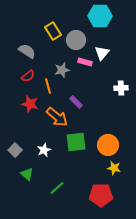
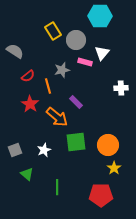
gray semicircle: moved 12 px left
red star: rotated 18 degrees clockwise
gray square: rotated 24 degrees clockwise
yellow star: rotated 24 degrees clockwise
green line: moved 1 px up; rotated 49 degrees counterclockwise
